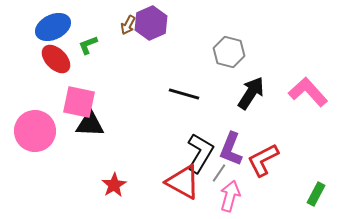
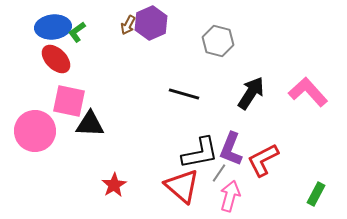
blue ellipse: rotated 20 degrees clockwise
green L-shape: moved 11 px left, 13 px up; rotated 15 degrees counterclockwise
gray hexagon: moved 11 px left, 11 px up
pink square: moved 10 px left, 1 px up
black L-shape: rotated 48 degrees clockwise
red triangle: moved 1 px left, 4 px down; rotated 12 degrees clockwise
